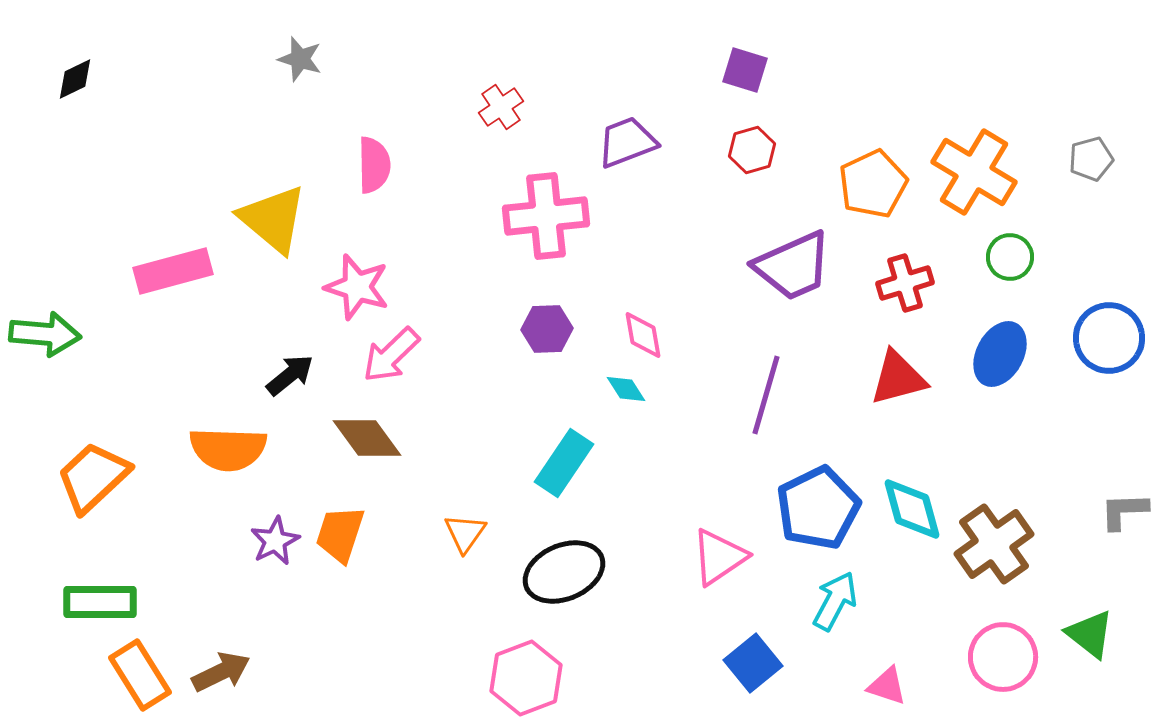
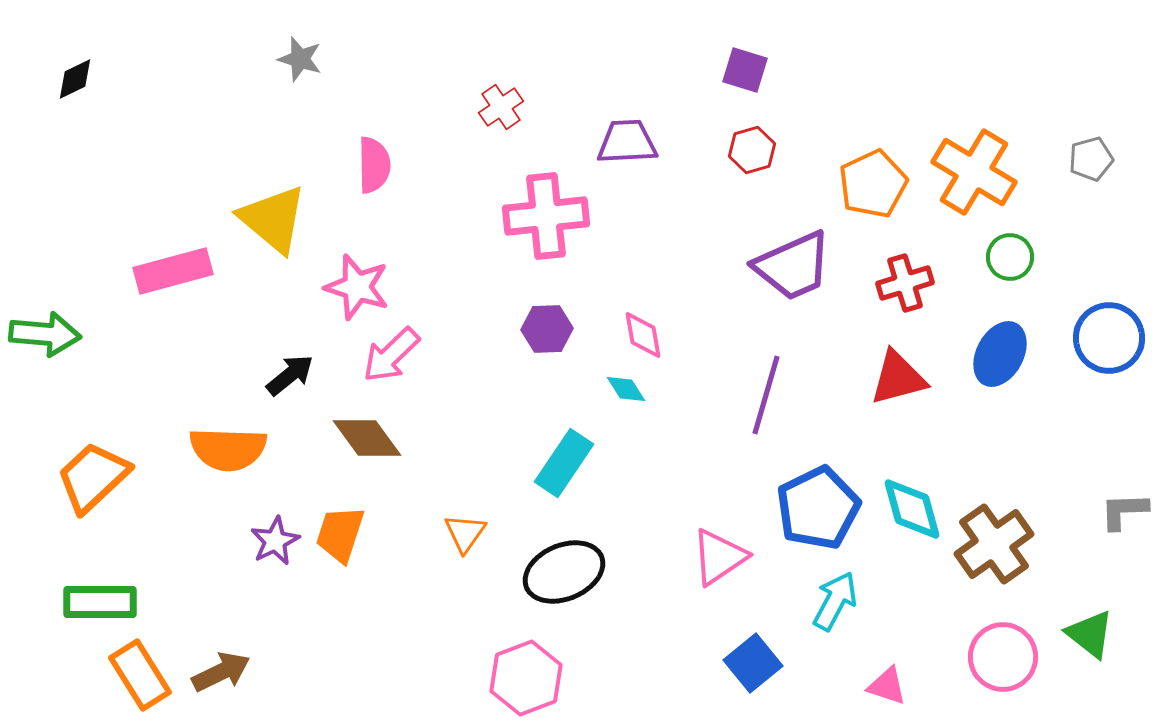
purple trapezoid at (627, 142): rotated 18 degrees clockwise
